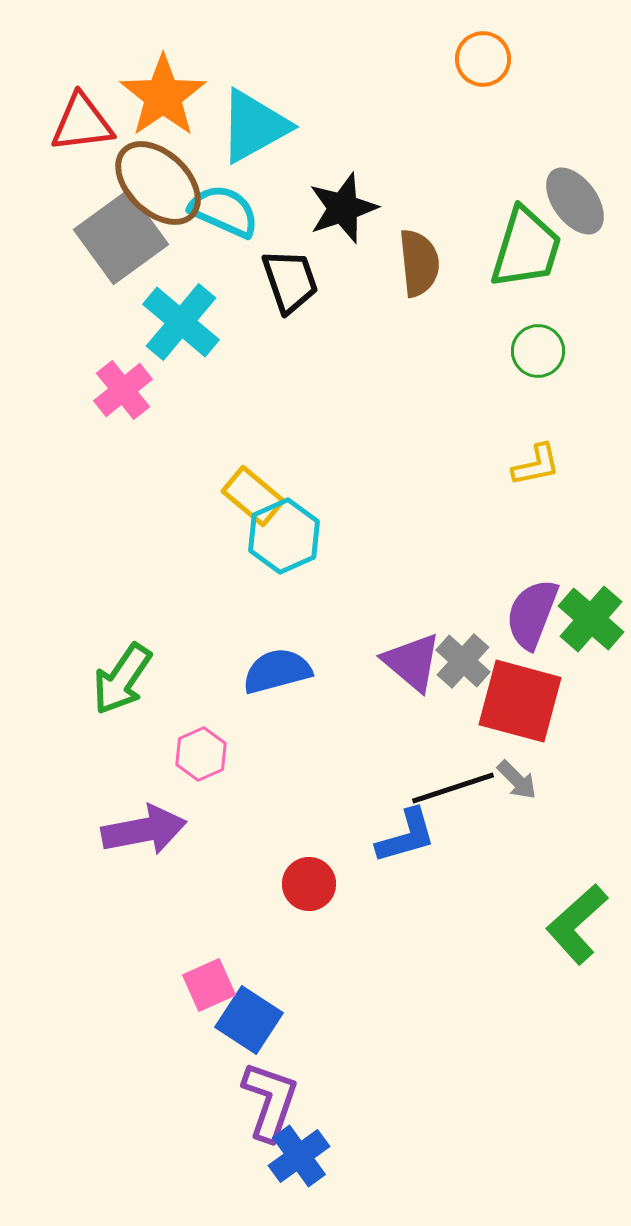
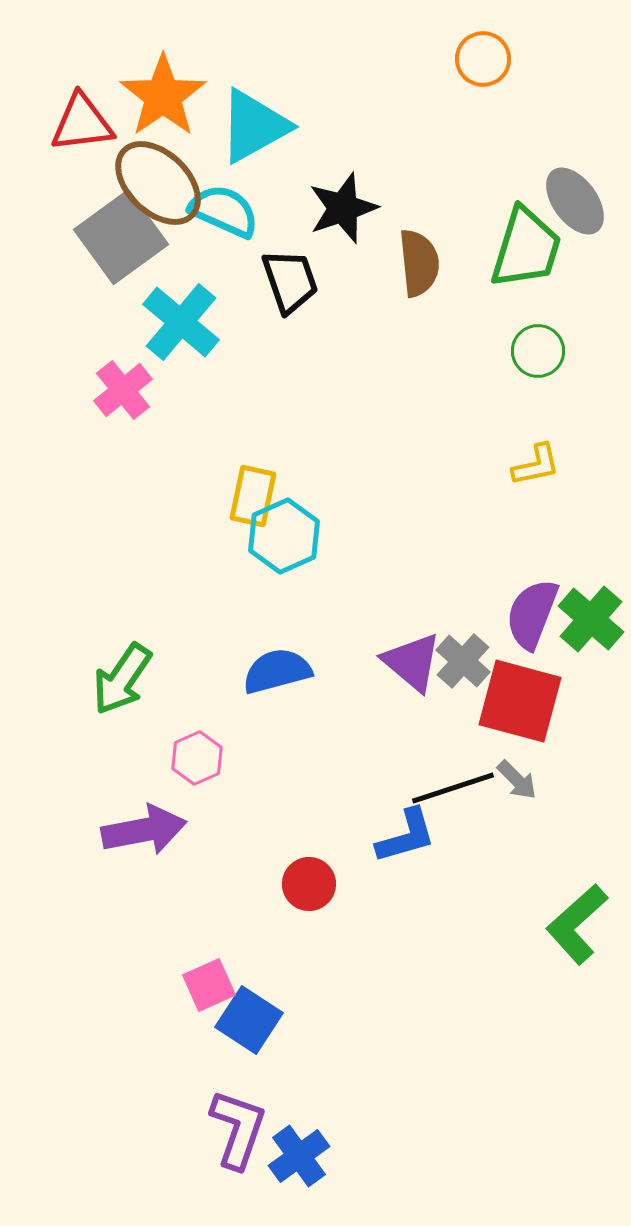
yellow rectangle: rotated 62 degrees clockwise
pink hexagon: moved 4 px left, 4 px down
purple L-shape: moved 32 px left, 28 px down
